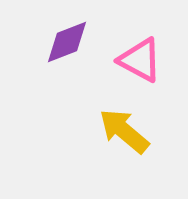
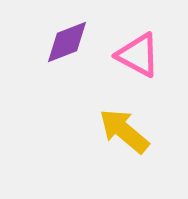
pink triangle: moved 2 px left, 5 px up
